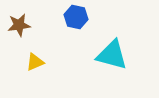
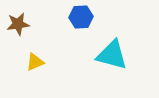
blue hexagon: moved 5 px right; rotated 15 degrees counterclockwise
brown star: moved 1 px left, 1 px up
